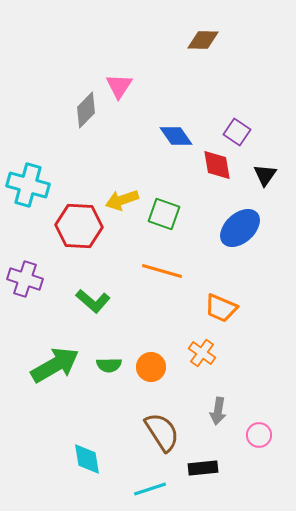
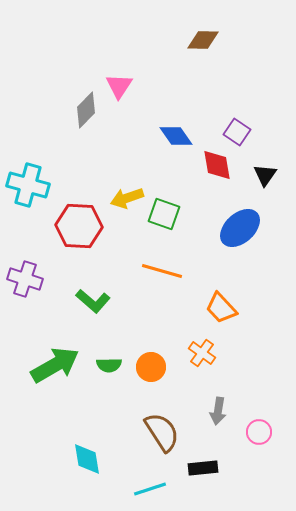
yellow arrow: moved 5 px right, 2 px up
orange trapezoid: rotated 24 degrees clockwise
pink circle: moved 3 px up
